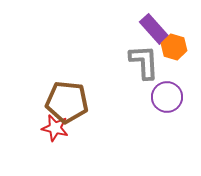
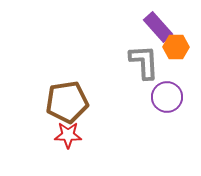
purple rectangle: moved 4 px right, 2 px up
orange hexagon: moved 2 px right; rotated 15 degrees counterclockwise
brown pentagon: rotated 15 degrees counterclockwise
red star: moved 13 px right, 7 px down; rotated 12 degrees counterclockwise
